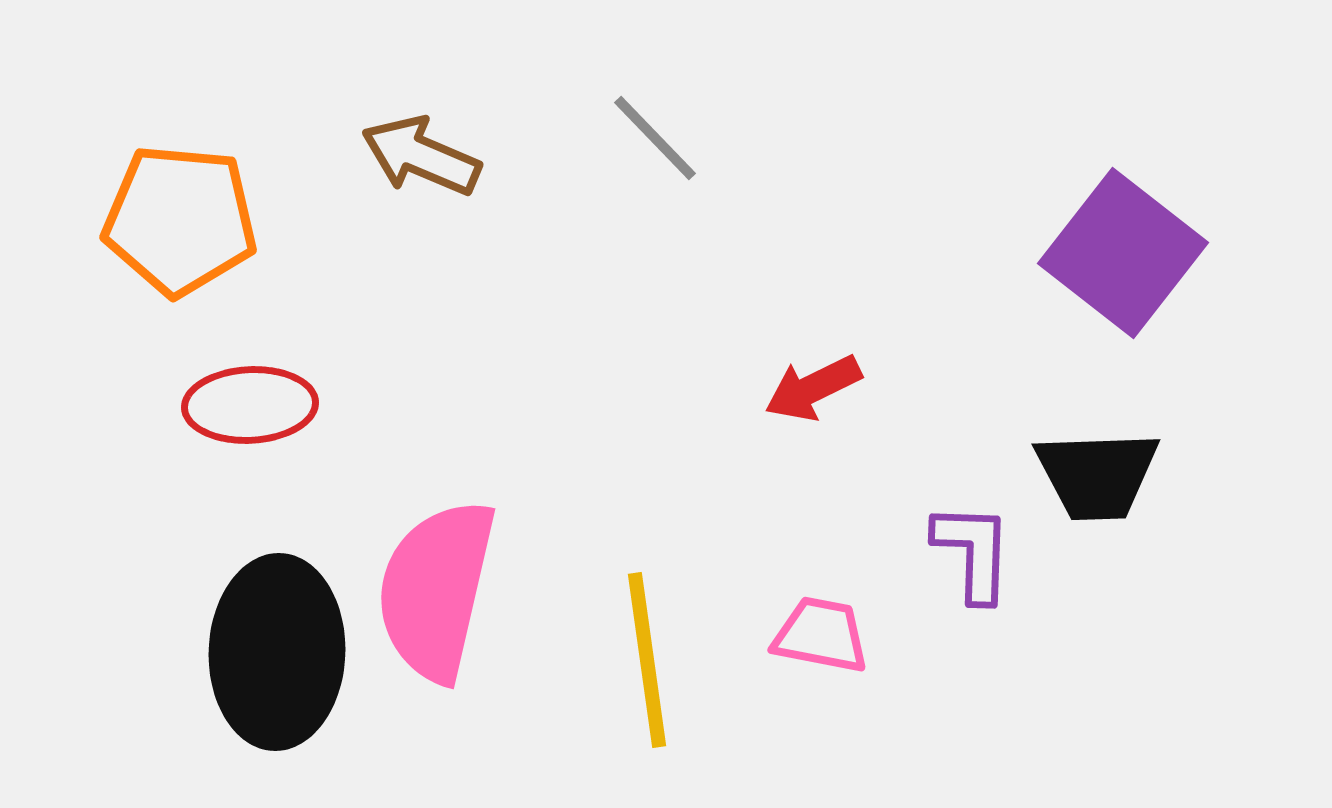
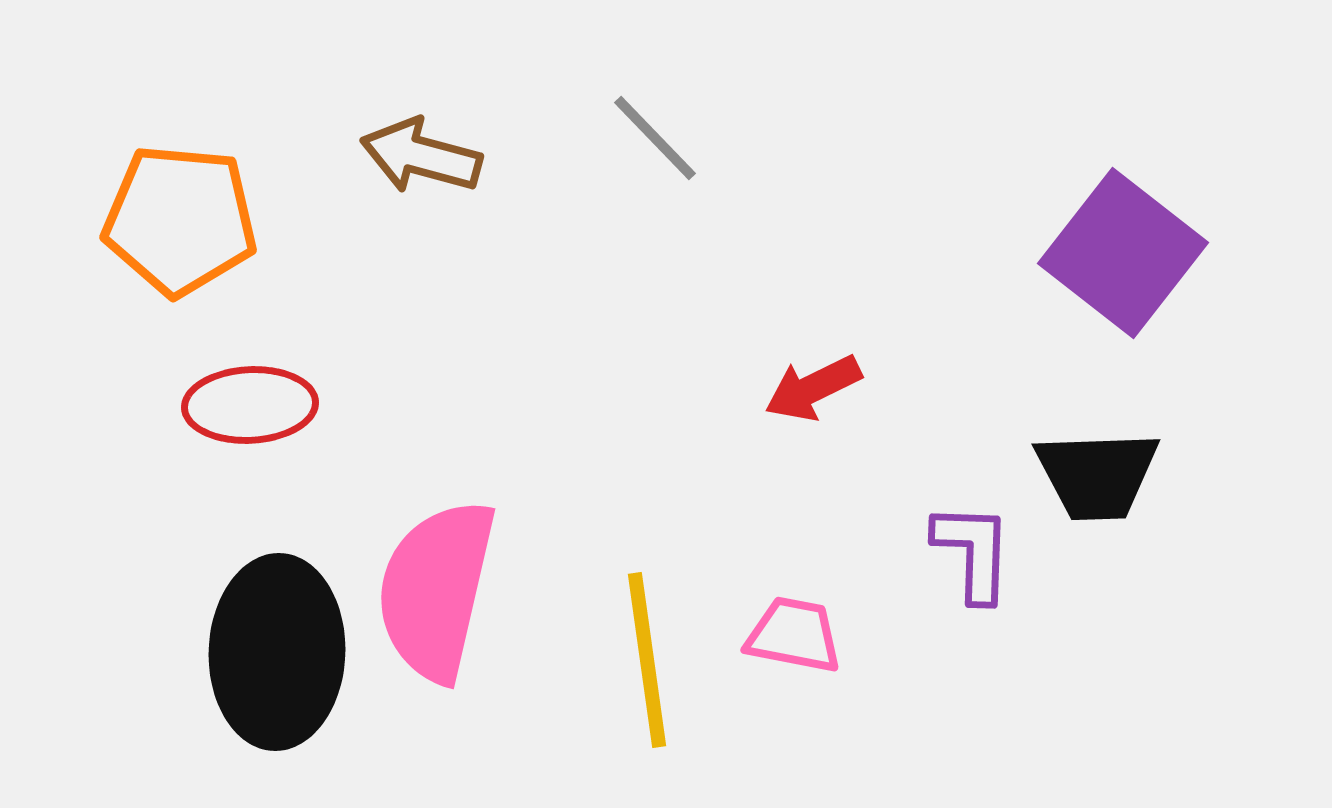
brown arrow: rotated 8 degrees counterclockwise
pink trapezoid: moved 27 px left
